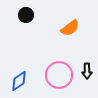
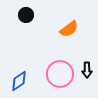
orange semicircle: moved 1 px left, 1 px down
black arrow: moved 1 px up
pink circle: moved 1 px right, 1 px up
